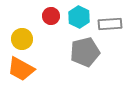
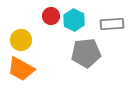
cyan hexagon: moved 5 px left, 3 px down
gray rectangle: moved 2 px right
yellow circle: moved 1 px left, 1 px down
gray pentagon: moved 1 px right, 1 px down; rotated 8 degrees clockwise
